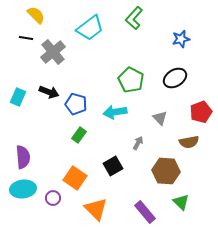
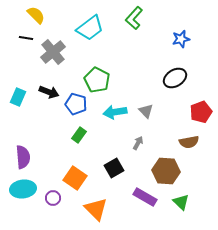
green pentagon: moved 34 px left
gray triangle: moved 14 px left, 7 px up
black square: moved 1 px right, 2 px down
purple rectangle: moved 15 px up; rotated 20 degrees counterclockwise
